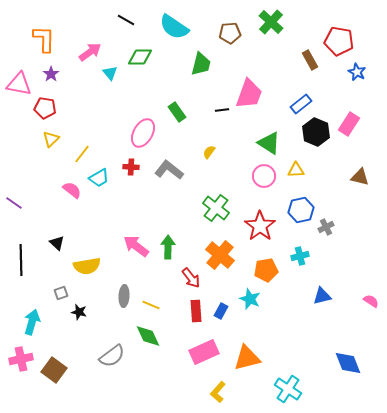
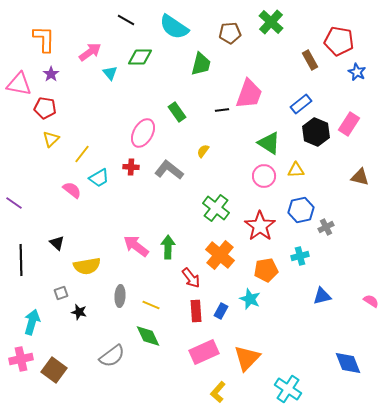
yellow semicircle at (209, 152): moved 6 px left, 1 px up
gray ellipse at (124, 296): moved 4 px left
orange triangle at (247, 358): rotated 32 degrees counterclockwise
